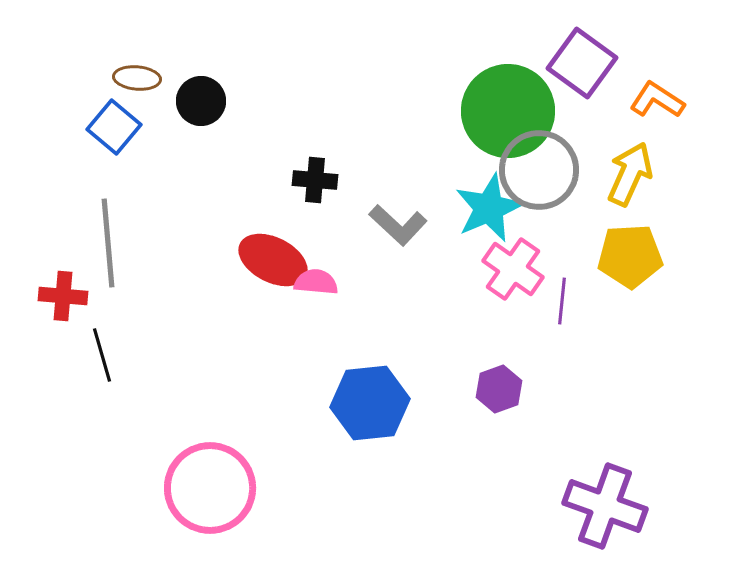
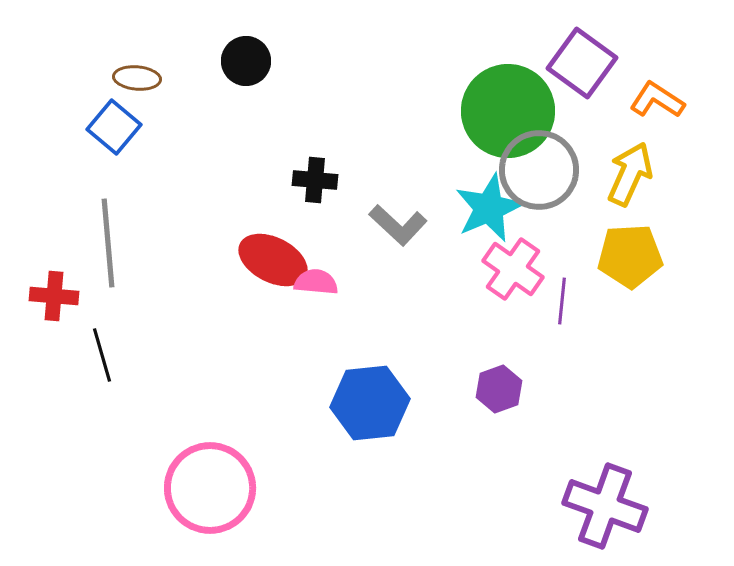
black circle: moved 45 px right, 40 px up
red cross: moved 9 px left
